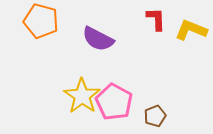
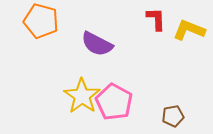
yellow L-shape: moved 2 px left
purple semicircle: moved 1 px left, 5 px down
brown pentagon: moved 18 px right; rotated 10 degrees clockwise
